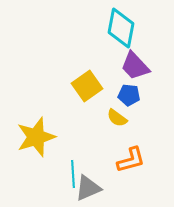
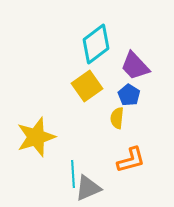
cyan diamond: moved 25 px left, 16 px down; rotated 42 degrees clockwise
blue pentagon: rotated 25 degrees clockwise
yellow semicircle: rotated 60 degrees clockwise
